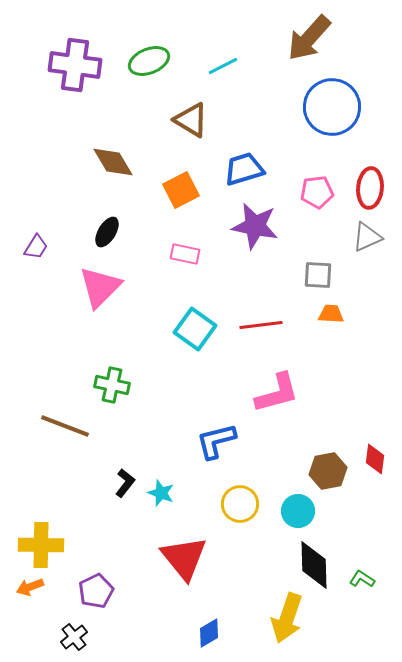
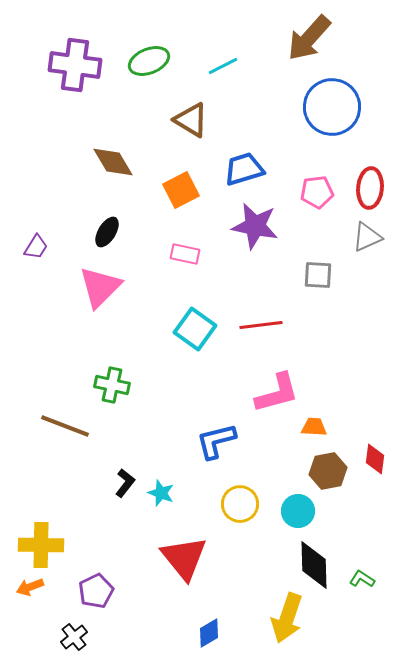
orange trapezoid: moved 17 px left, 113 px down
